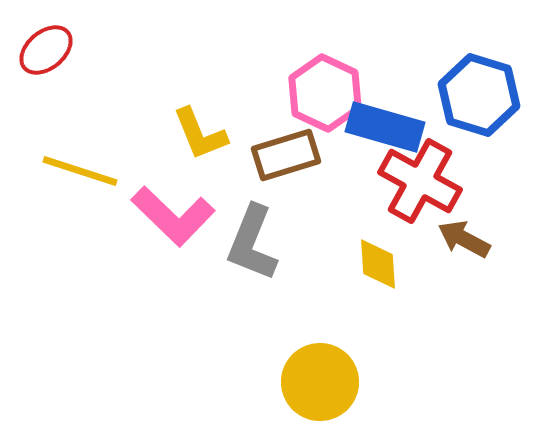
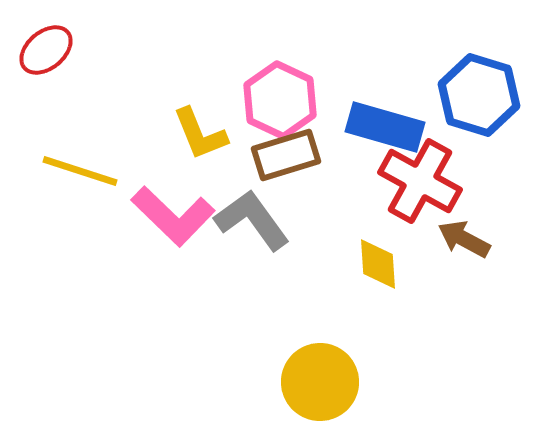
pink hexagon: moved 45 px left, 7 px down
gray L-shape: moved 23 px up; rotated 122 degrees clockwise
